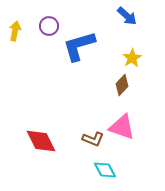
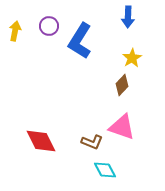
blue arrow: moved 1 px right, 1 px down; rotated 50 degrees clockwise
blue L-shape: moved 1 px right, 5 px up; rotated 42 degrees counterclockwise
brown L-shape: moved 1 px left, 3 px down
